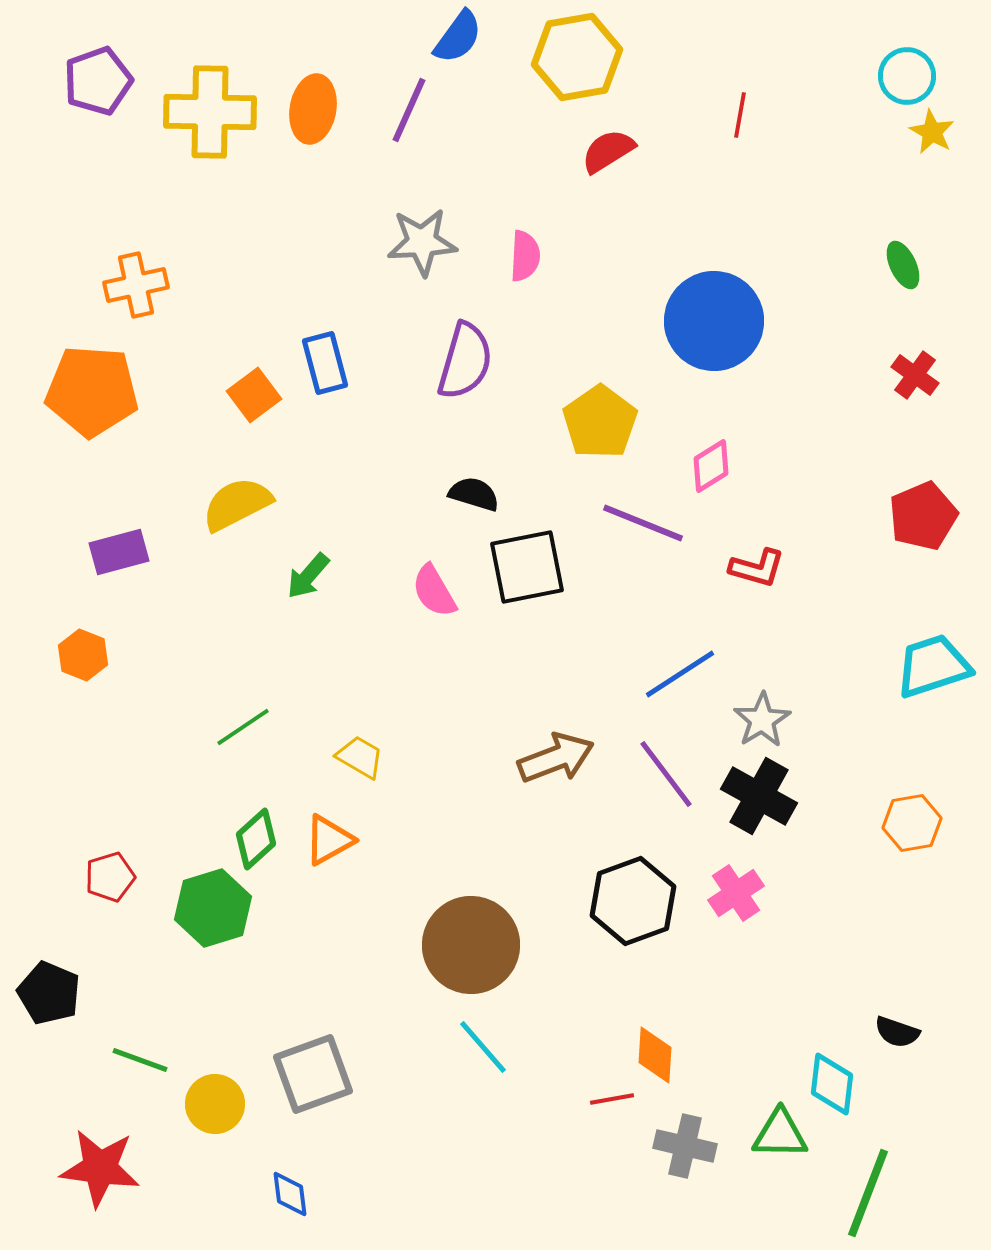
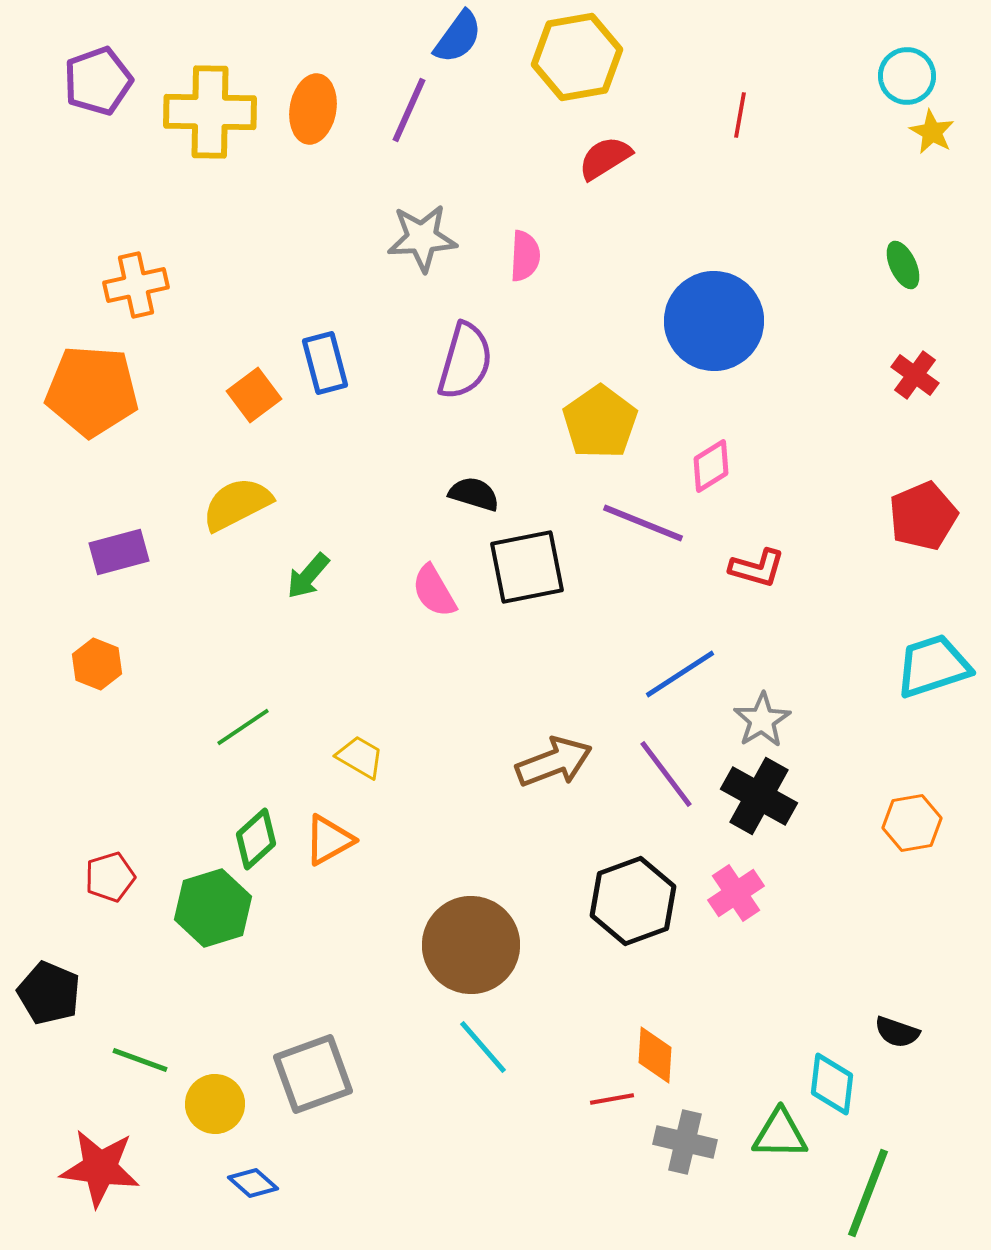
red semicircle at (608, 151): moved 3 px left, 7 px down
gray star at (422, 242): moved 4 px up
orange hexagon at (83, 655): moved 14 px right, 9 px down
brown arrow at (556, 758): moved 2 px left, 4 px down
gray cross at (685, 1146): moved 4 px up
blue diamond at (290, 1194): moved 37 px left, 11 px up; rotated 42 degrees counterclockwise
